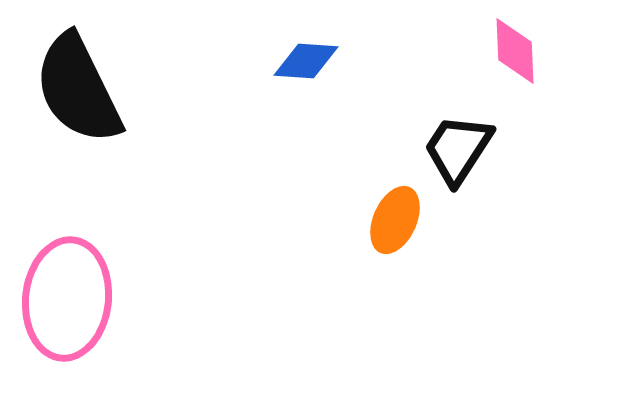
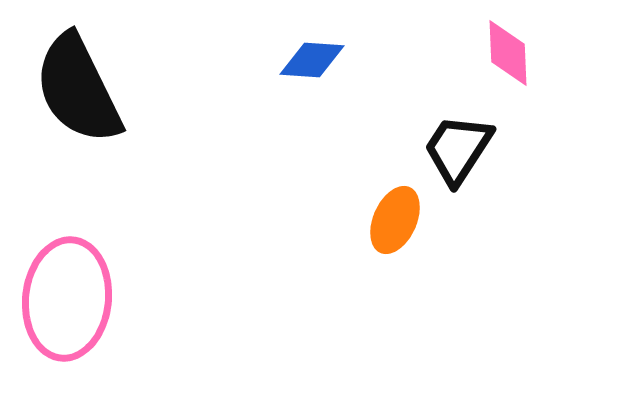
pink diamond: moved 7 px left, 2 px down
blue diamond: moved 6 px right, 1 px up
